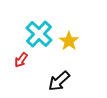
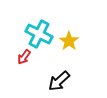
cyan cross: rotated 16 degrees counterclockwise
red arrow: moved 3 px right, 3 px up
